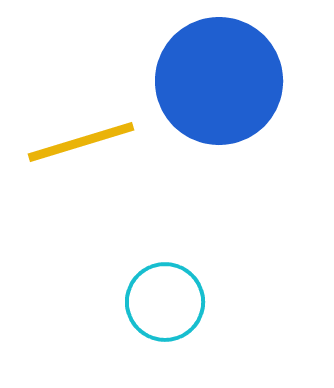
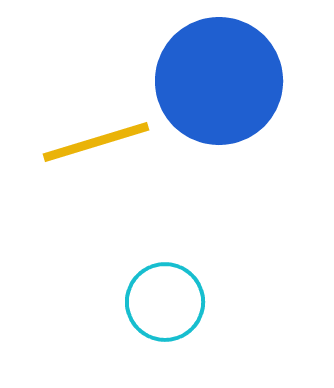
yellow line: moved 15 px right
